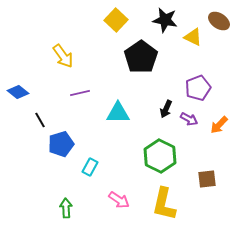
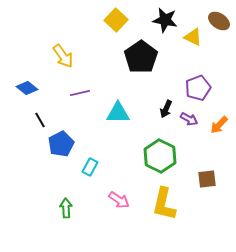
blue diamond: moved 9 px right, 4 px up
blue pentagon: rotated 10 degrees counterclockwise
